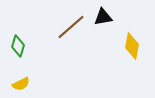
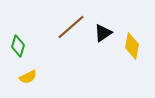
black triangle: moved 16 px down; rotated 24 degrees counterclockwise
yellow semicircle: moved 7 px right, 7 px up
